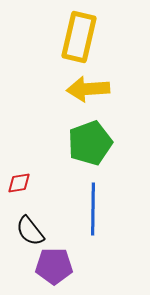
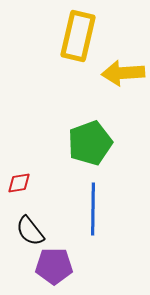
yellow rectangle: moved 1 px left, 1 px up
yellow arrow: moved 35 px right, 16 px up
